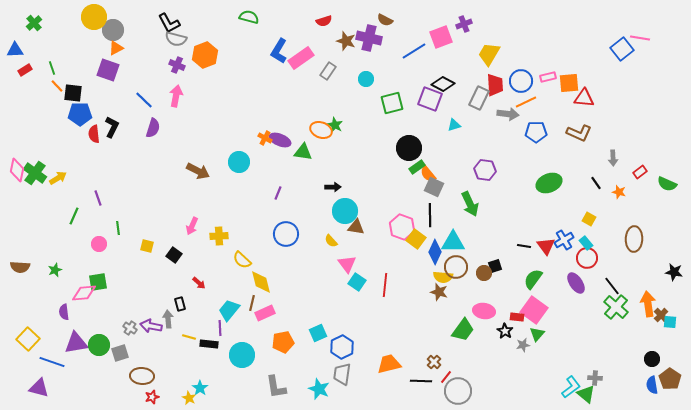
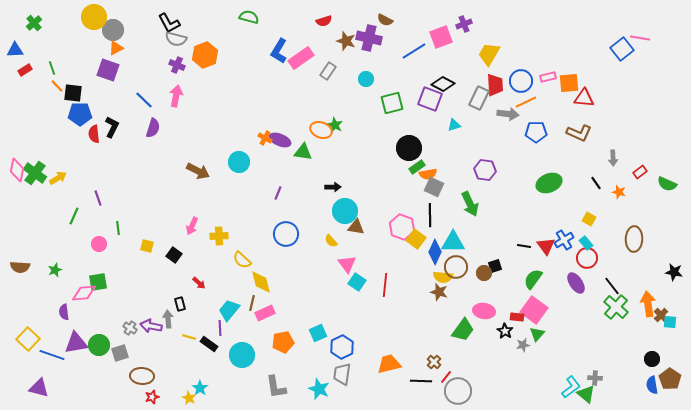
orange semicircle at (428, 174): rotated 60 degrees counterclockwise
black rectangle at (209, 344): rotated 30 degrees clockwise
blue line at (52, 362): moved 7 px up
